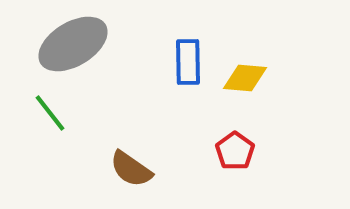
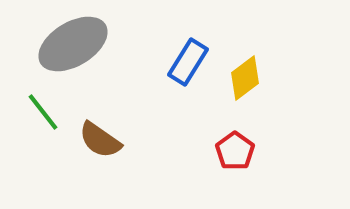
blue rectangle: rotated 33 degrees clockwise
yellow diamond: rotated 42 degrees counterclockwise
green line: moved 7 px left, 1 px up
brown semicircle: moved 31 px left, 29 px up
